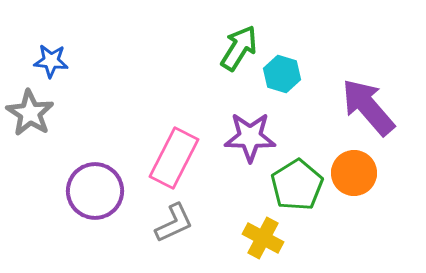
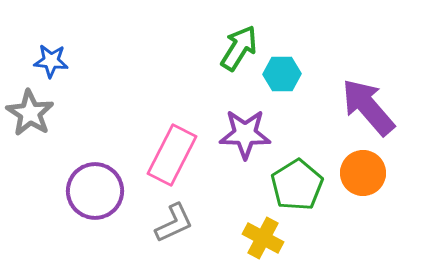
cyan hexagon: rotated 18 degrees counterclockwise
purple star: moved 5 px left, 3 px up
pink rectangle: moved 2 px left, 3 px up
orange circle: moved 9 px right
